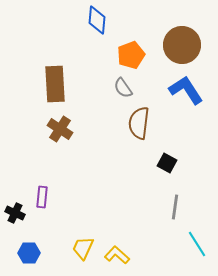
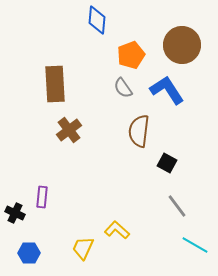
blue L-shape: moved 19 px left
brown semicircle: moved 8 px down
brown cross: moved 9 px right, 1 px down; rotated 20 degrees clockwise
gray line: moved 2 px right, 1 px up; rotated 45 degrees counterclockwise
cyan line: moved 2 px left, 1 px down; rotated 28 degrees counterclockwise
yellow L-shape: moved 25 px up
